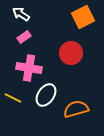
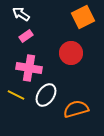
pink rectangle: moved 2 px right, 1 px up
yellow line: moved 3 px right, 3 px up
